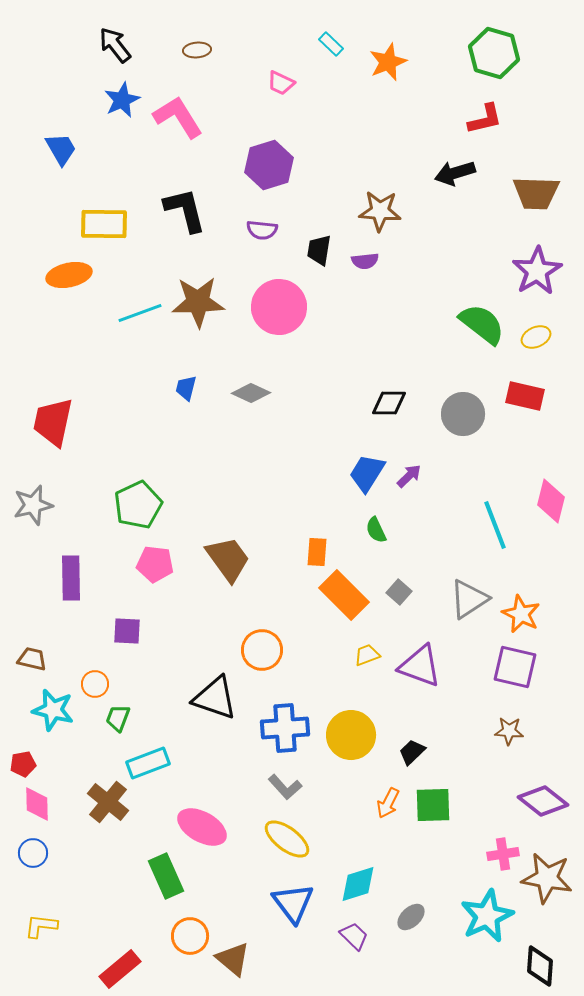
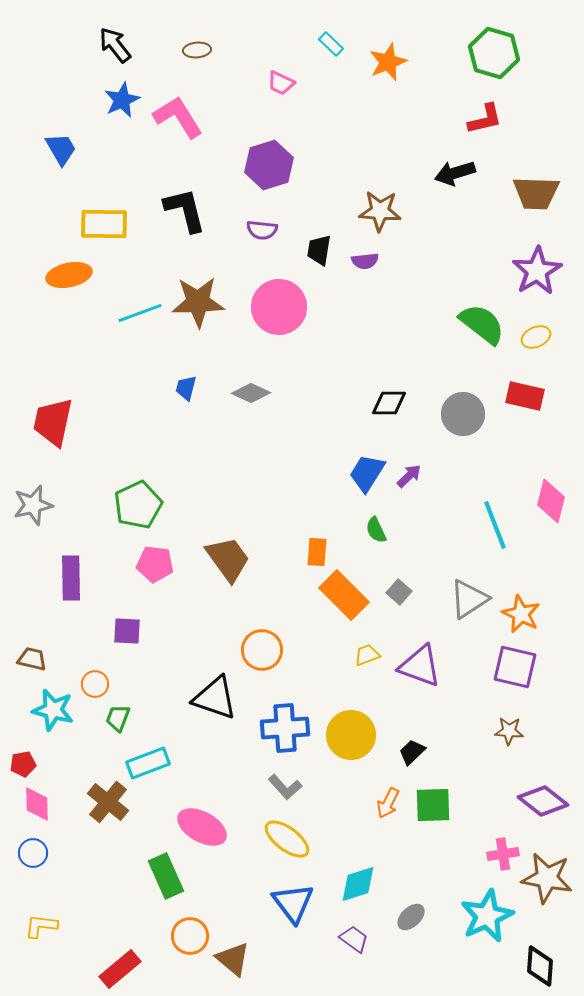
purple trapezoid at (354, 936): moved 3 px down; rotated 8 degrees counterclockwise
